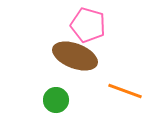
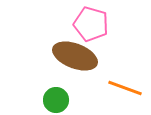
pink pentagon: moved 3 px right, 1 px up
orange line: moved 3 px up
